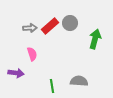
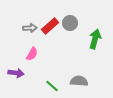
pink semicircle: rotated 48 degrees clockwise
green line: rotated 40 degrees counterclockwise
